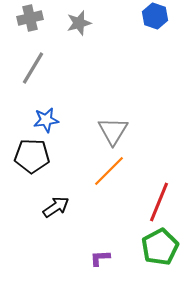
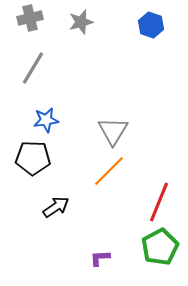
blue hexagon: moved 4 px left, 9 px down
gray star: moved 2 px right, 1 px up
black pentagon: moved 1 px right, 2 px down
